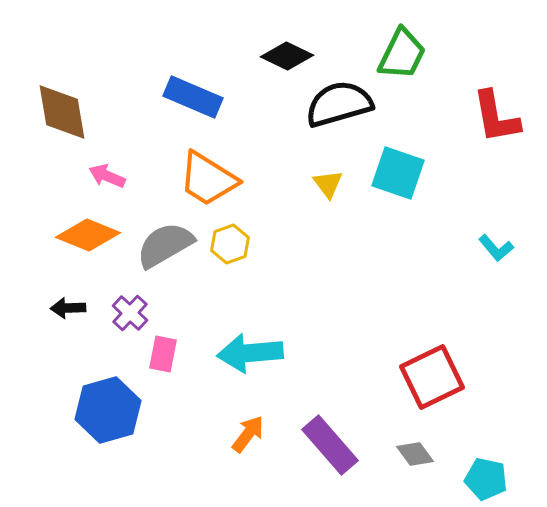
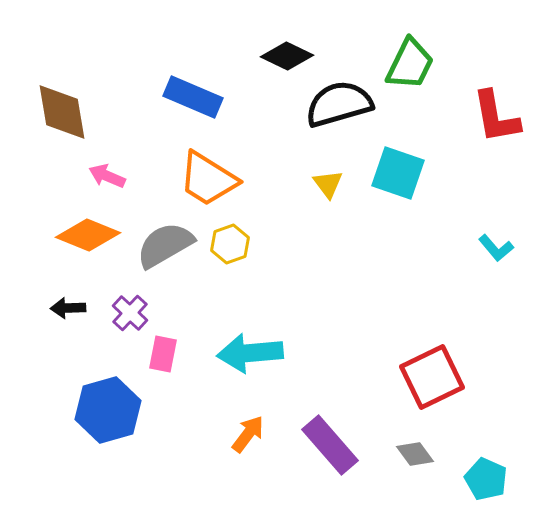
green trapezoid: moved 8 px right, 10 px down
cyan pentagon: rotated 12 degrees clockwise
